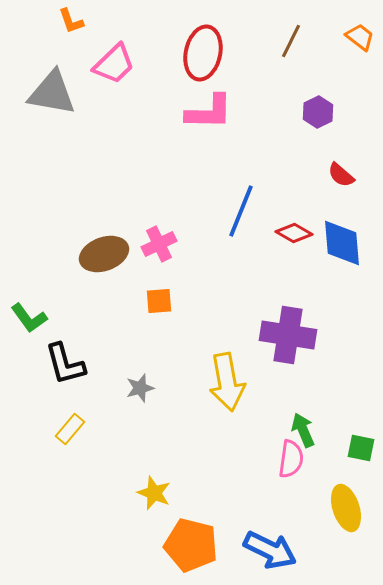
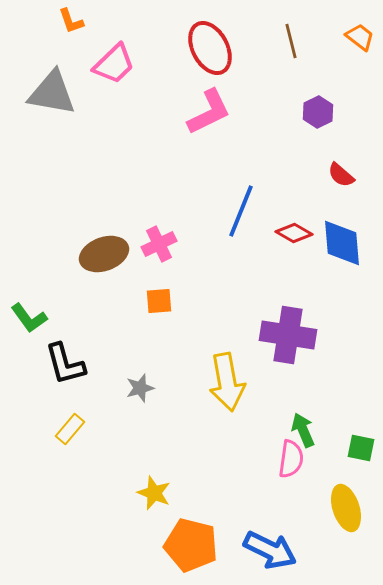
brown line: rotated 40 degrees counterclockwise
red ellipse: moved 7 px right, 5 px up; rotated 40 degrees counterclockwise
pink L-shape: rotated 27 degrees counterclockwise
